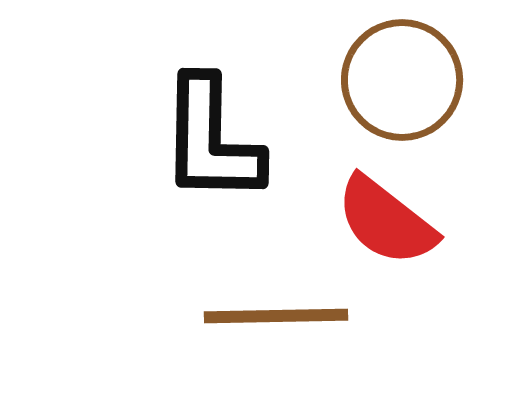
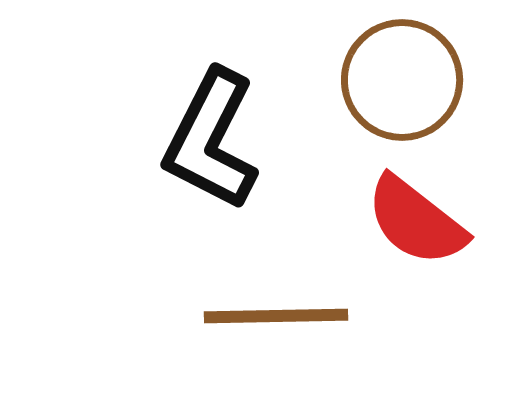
black L-shape: rotated 26 degrees clockwise
red semicircle: moved 30 px right
